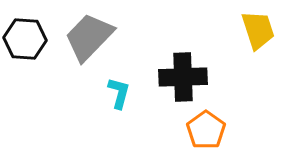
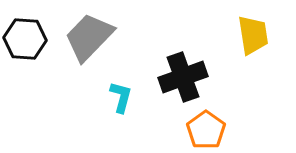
yellow trapezoid: moved 5 px left, 5 px down; rotated 9 degrees clockwise
black cross: rotated 18 degrees counterclockwise
cyan L-shape: moved 2 px right, 4 px down
